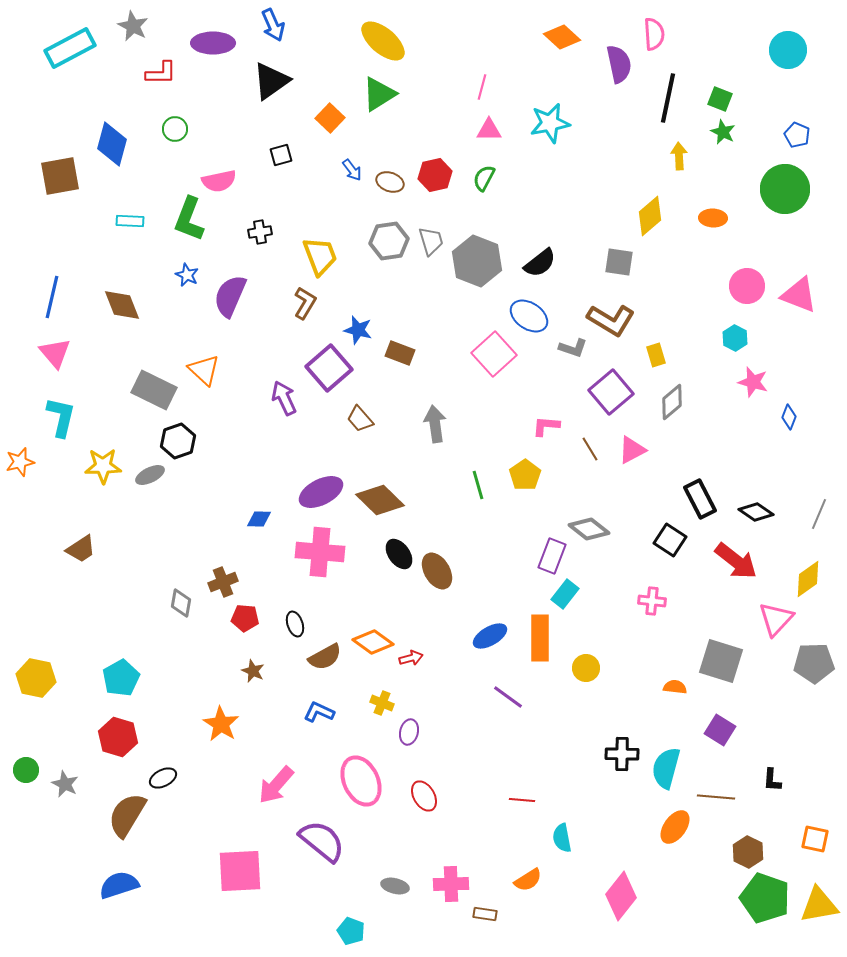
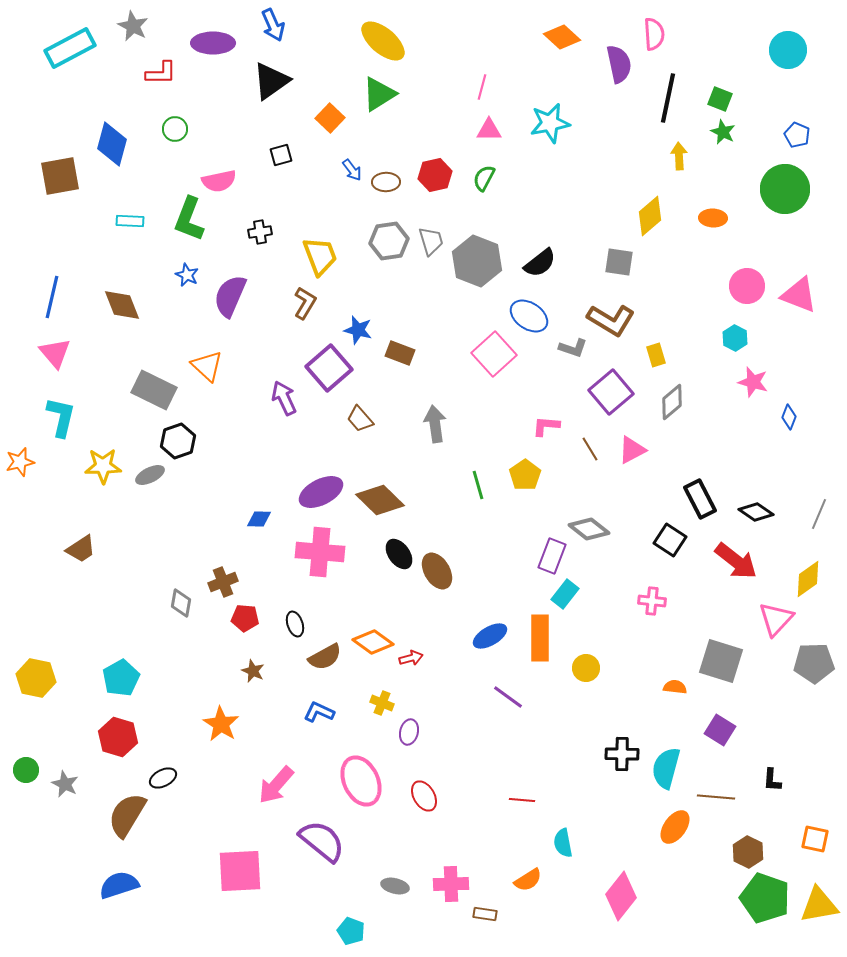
brown ellipse at (390, 182): moved 4 px left; rotated 20 degrees counterclockwise
orange triangle at (204, 370): moved 3 px right, 4 px up
cyan semicircle at (562, 838): moved 1 px right, 5 px down
